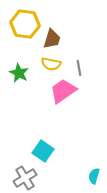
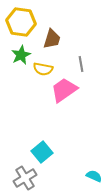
yellow hexagon: moved 4 px left, 2 px up
yellow semicircle: moved 8 px left, 5 px down
gray line: moved 2 px right, 4 px up
green star: moved 2 px right, 18 px up; rotated 18 degrees clockwise
pink trapezoid: moved 1 px right, 1 px up
cyan square: moved 1 px left, 1 px down; rotated 15 degrees clockwise
cyan semicircle: rotated 98 degrees clockwise
